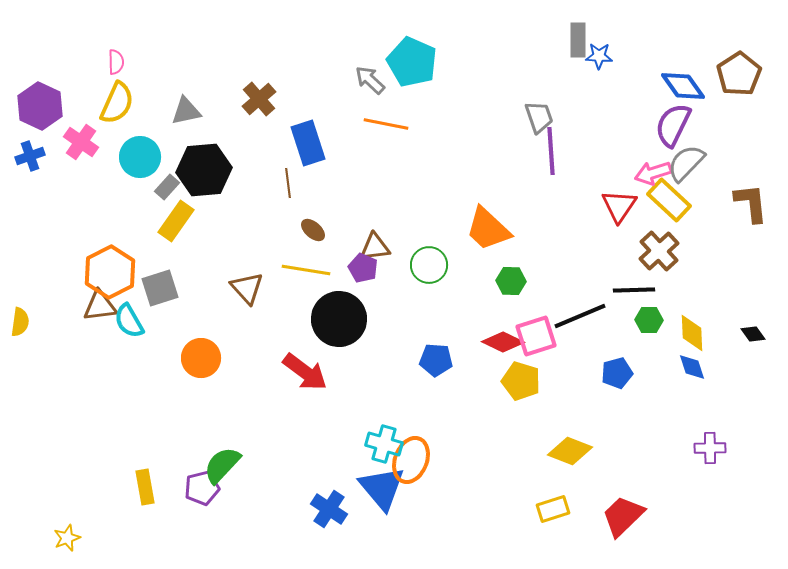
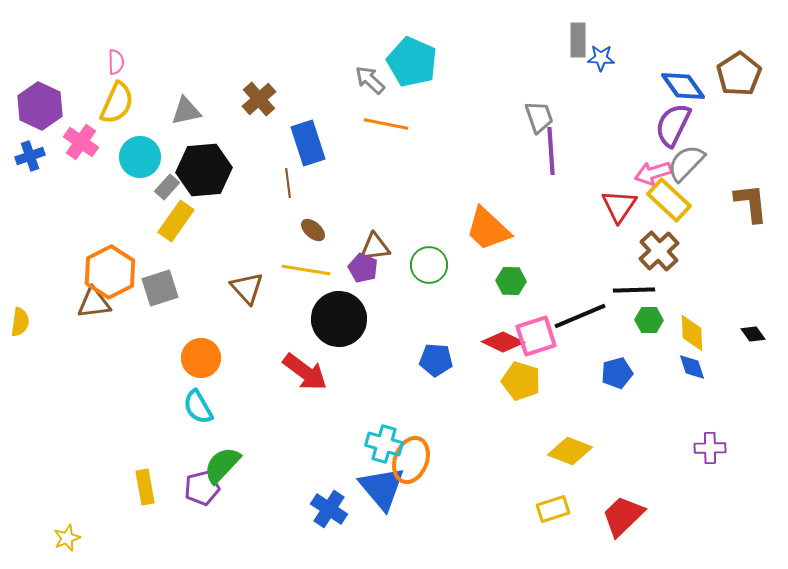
blue star at (599, 56): moved 2 px right, 2 px down
brown triangle at (100, 306): moved 6 px left, 3 px up
cyan semicircle at (129, 321): moved 69 px right, 86 px down
